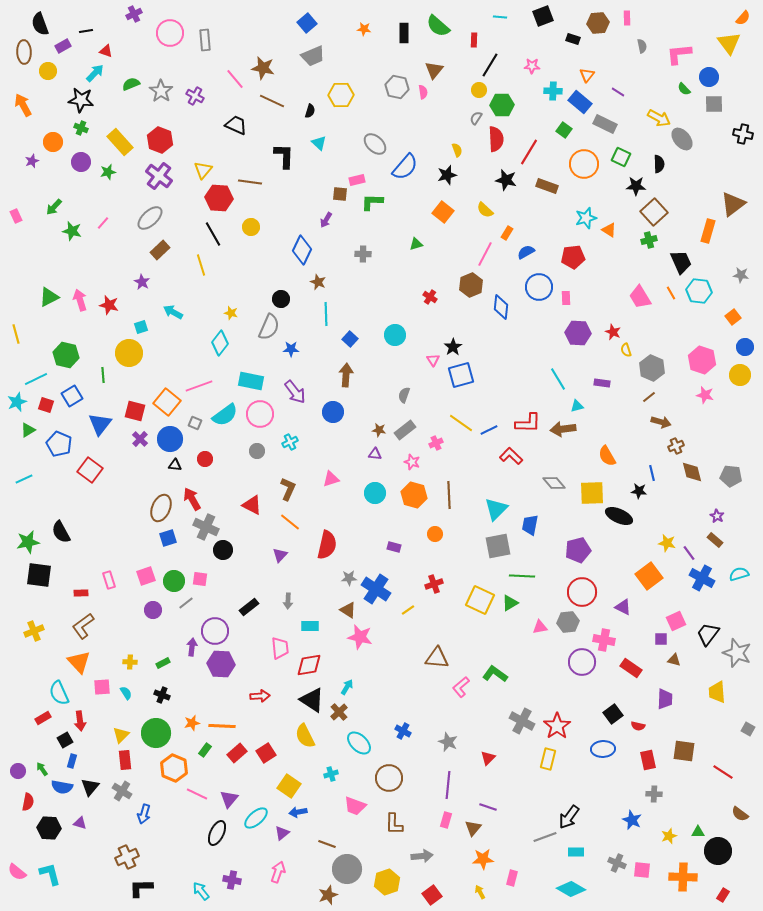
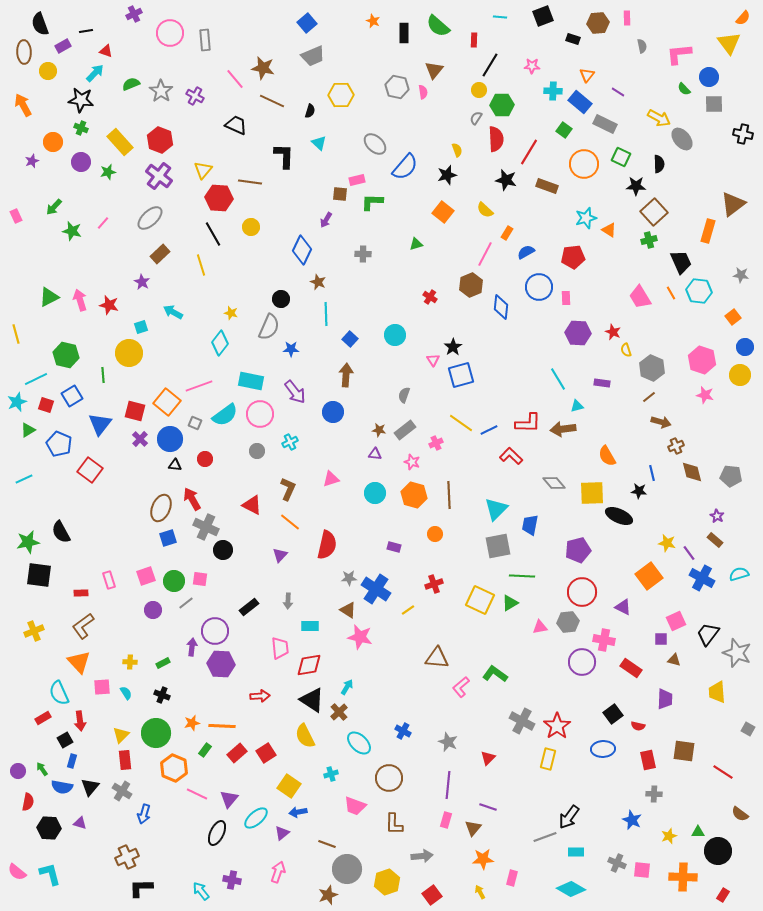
orange star at (364, 29): moved 9 px right, 8 px up; rotated 16 degrees clockwise
brown rectangle at (160, 250): moved 4 px down
